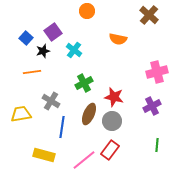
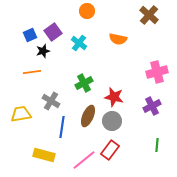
blue square: moved 4 px right, 3 px up; rotated 24 degrees clockwise
cyan cross: moved 5 px right, 7 px up
brown ellipse: moved 1 px left, 2 px down
